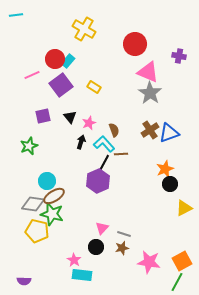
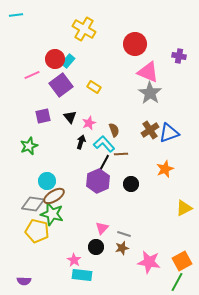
black circle at (170, 184): moved 39 px left
